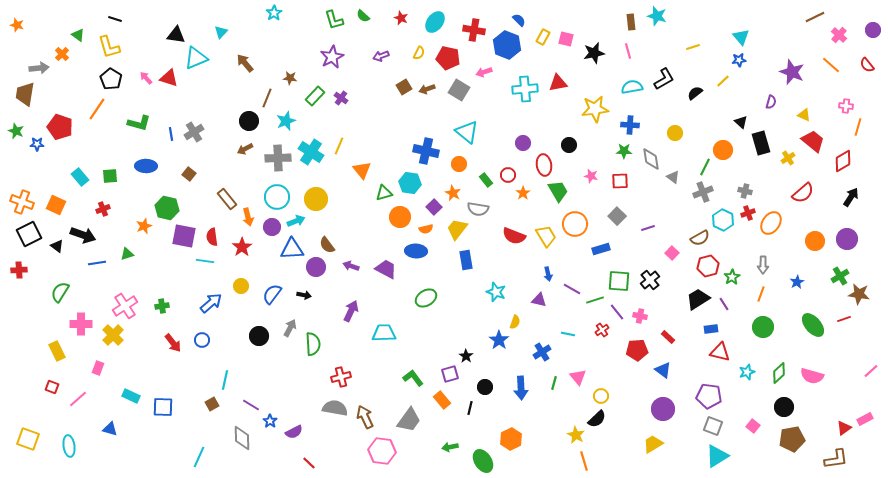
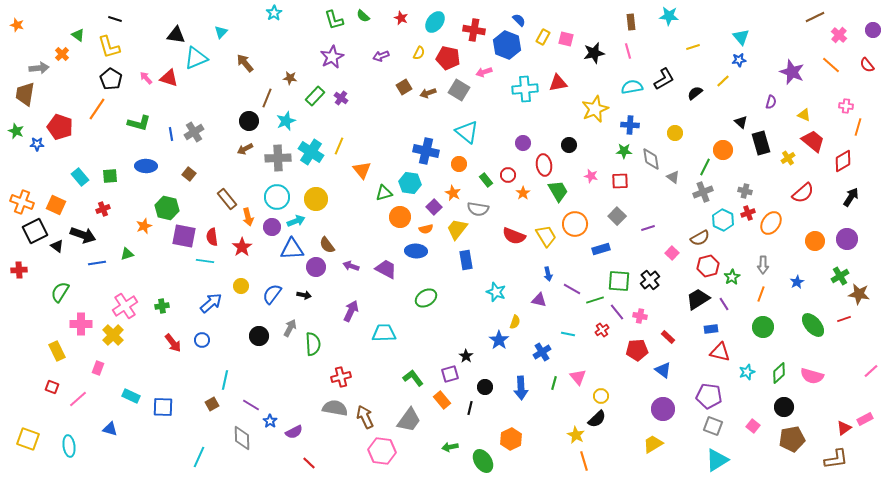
cyan star at (657, 16): moved 12 px right; rotated 12 degrees counterclockwise
brown arrow at (427, 89): moved 1 px right, 4 px down
yellow star at (595, 109): rotated 16 degrees counterclockwise
black square at (29, 234): moved 6 px right, 3 px up
cyan triangle at (717, 456): moved 4 px down
